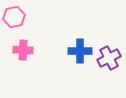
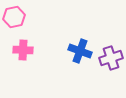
blue cross: rotated 20 degrees clockwise
purple cross: moved 2 px right; rotated 10 degrees clockwise
